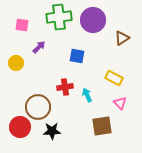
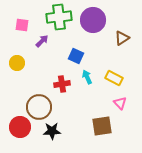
purple arrow: moved 3 px right, 6 px up
blue square: moved 1 px left; rotated 14 degrees clockwise
yellow circle: moved 1 px right
red cross: moved 3 px left, 3 px up
cyan arrow: moved 18 px up
brown circle: moved 1 px right
